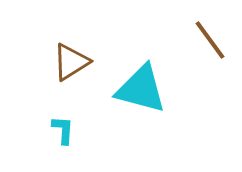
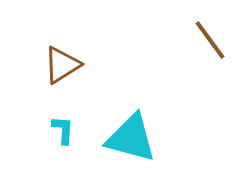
brown triangle: moved 9 px left, 3 px down
cyan triangle: moved 10 px left, 49 px down
